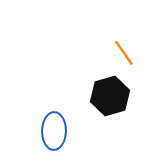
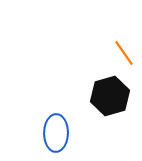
blue ellipse: moved 2 px right, 2 px down
